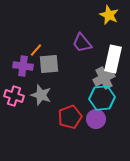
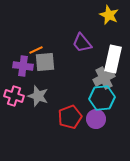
orange line: rotated 24 degrees clockwise
gray square: moved 4 px left, 2 px up
gray star: moved 3 px left, 1 px down
